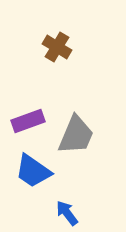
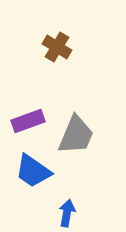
blue arrow: rotated 48 degrees clockwise
